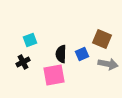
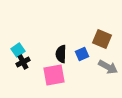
cyan square: moved 12 px left, 10 px down; rotated 16 degrees counterclockwise
gray arrow: moved 3 px down; rotated 18 degrees clockwise
